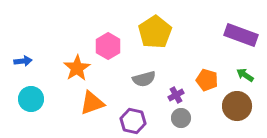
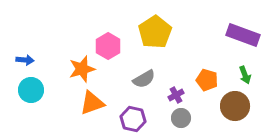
purple rectangle: moved 2 px right
blue arrow: moved 2 px right, 1 px up; rotated 12 degrees clockwise
orange star: moved 5 px right, 1 px down; rotated 16 degrees clockwise
green arrow: rotated 144 degrees counterclockwise
gray semicircle: rotated 15 degrees counterclockwise
cyan circle: moved 9 px up
brown circle: moved 2 px left
purple hexagon: moved 2 px up
